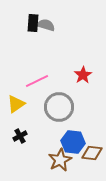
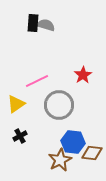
gray circle: moved 2 px up
